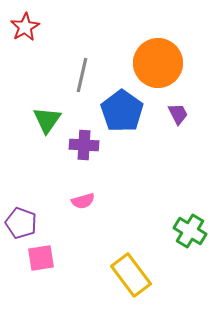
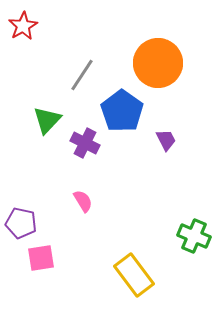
red star: moved 2 px left, 1 px up
gray line: rotated 20 degrees clockwise
purple trapezoid: moved 12 px left, 26 px down
green triangle: rotated 8 degrees clockwise
purple cross: moved 1 px right, 2 px up; rotated 24 degrees clockwise
pink semicircle: rotated 105 degrees counterclockwise
purple pentagon: rotated 8 degrees counterclockwise
green cross: moved 4 px right, 5 px down; rotated 8 degrees counterclockwise
yellow rectangle: moved 3 px right
